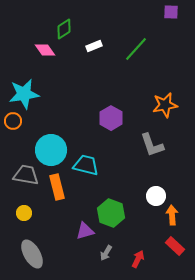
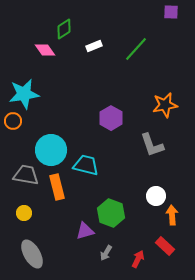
red rectangle: moved 10 px left
